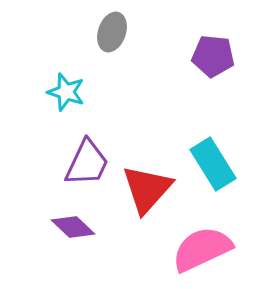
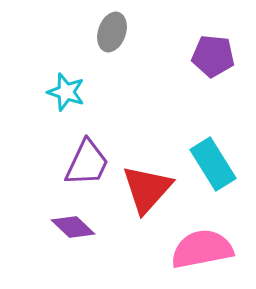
pink semicircle: rotated 14 degrees clockwise
